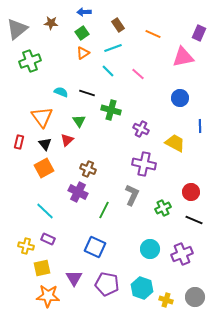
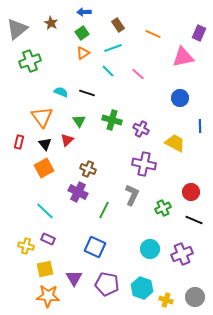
brown star at (51, 23): rotated 24 degrees clockwise
green cross at (111, 110): moved 1 px right, 10 px down
yellow square at (42, 268): moved 3 px right, 1 px down
